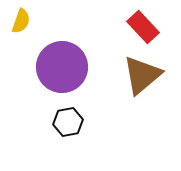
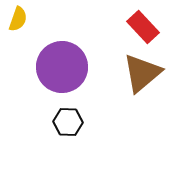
yellow semicircle: moved 3 px left, 2 px up
brown triangle: moved 2 px up
black hexagon: rotated 12 degrees clockwise
